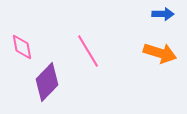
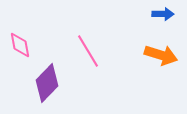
pink diamond: moved 2 px left, 2 px up
orange arrow: moved 1 px right, 2 px down
purple diamond: moved 1 px down
